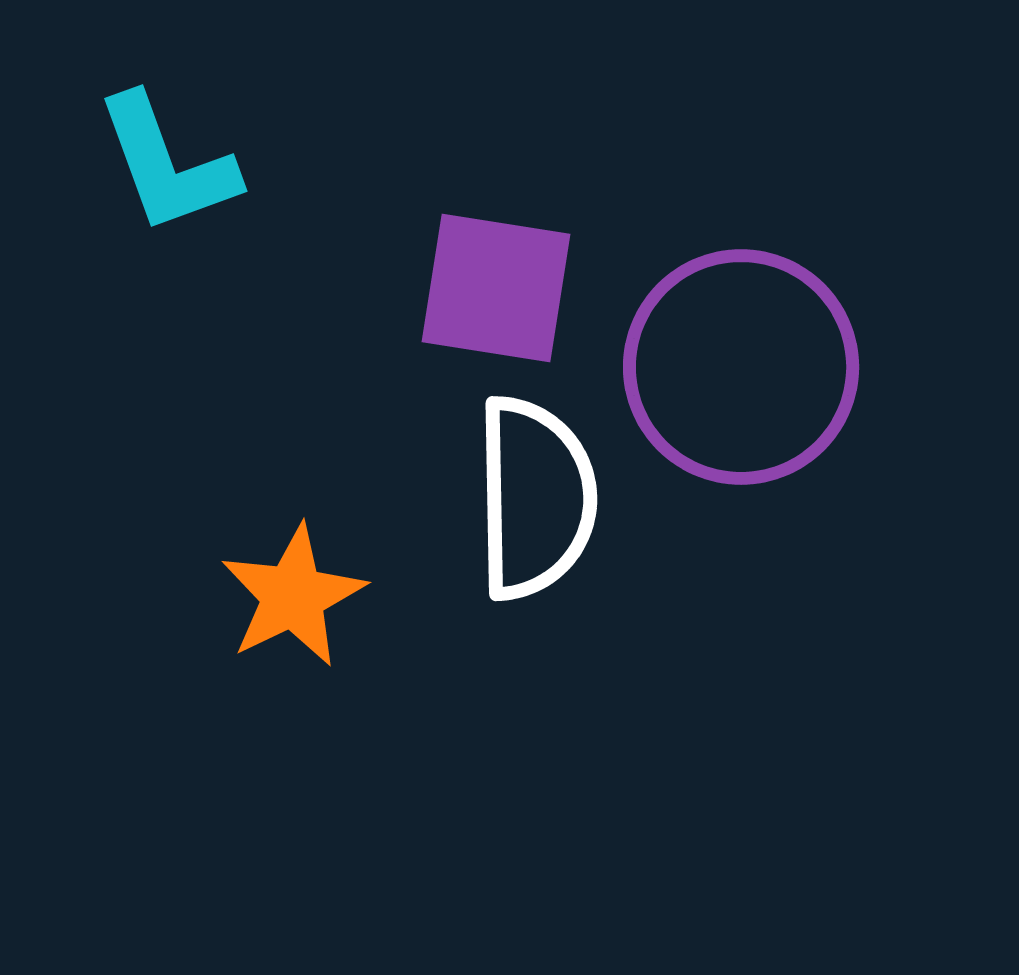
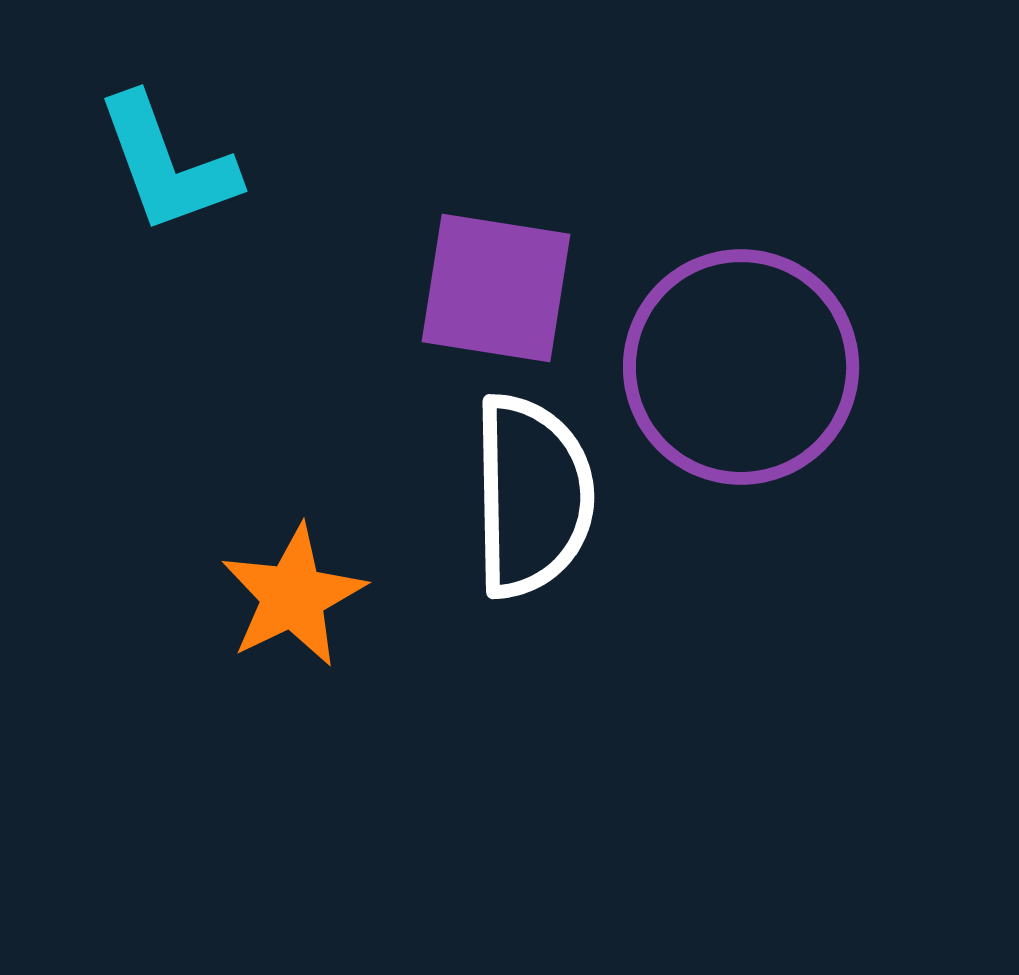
white semicircle: moved 3 px left, 2 px up
